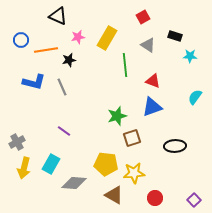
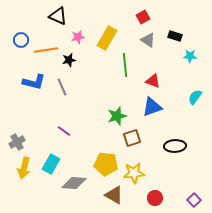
gray triangle: moved 5 px up
